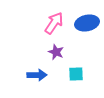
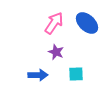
blue ellipse: rotated 55 degrees clockwise
blue arrow: moved 1 px right
